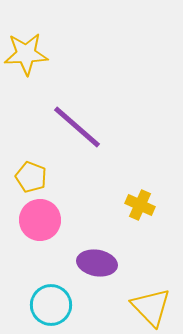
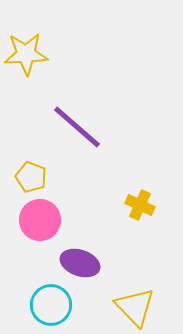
purple ellipse: moved 17 px left; rotated 9 degrees clockwise
yellow triangle: moved 16 px left
